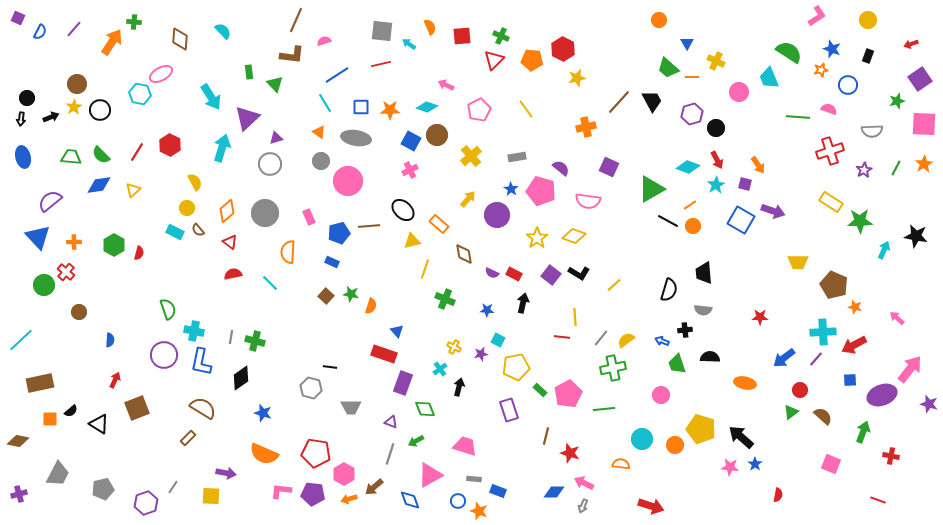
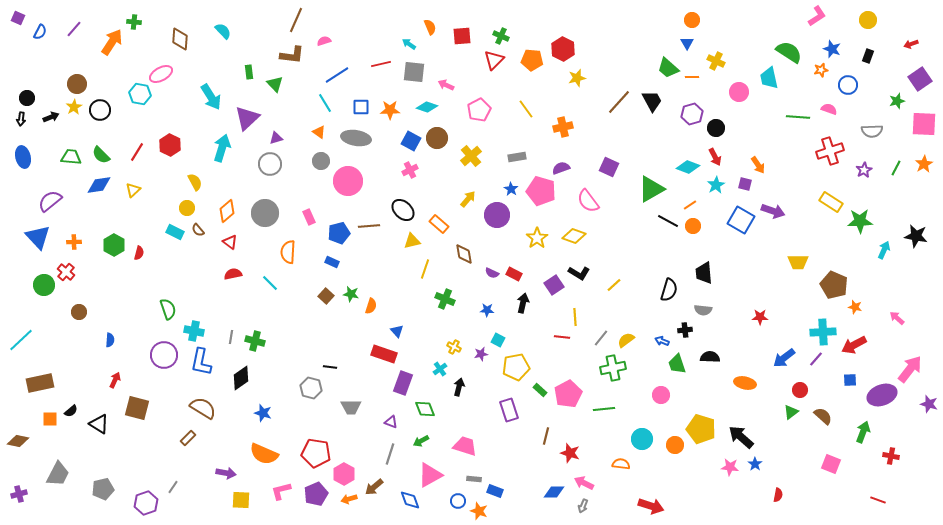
orange circle at (659, 20): moved 33 px right
gray square at (382, 31): moved 32 px right, 41 px down
cyan trapezoid at (769, 78): rotated 10 degrees clockwise
orange cross at (586, 127): moved 23 px left
brown circle at (437, 135): moved 3 px down
red arrow at (717, 160): moved 2 px left, 3 px up
purple semicircle at (561, 168): rotated 60 degrees counterclockwise
pink semicircle at (588, 201): rotated 45 degrees clockwise
purple square at (551, 275): moved 3 px right, 10 px down; rotated 18 degrees clockwise
brown square at (137, 408): rotated 35 degrees clockwise
green arrow at (416, 441): moved 5 px right
pink L-shape at (281, 491): rotated 20 degrees counterclockwise
blue rectangle at (498, 491): moved 3 px left
purple pentagon at (313, 494): moved 3 px right; rotated 30 degrees counterclockwise
yellow square at (211, 496): moved 30 px right, 4 px down
